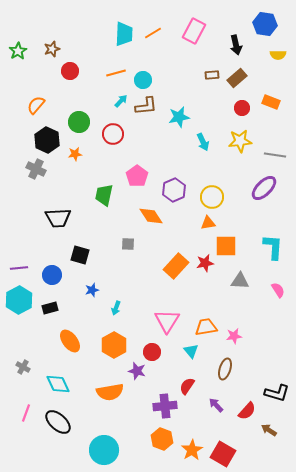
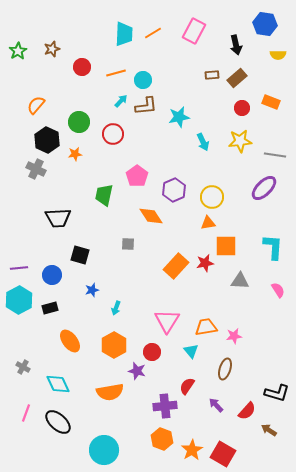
red circle at (70, 71): moved 12 px right, 4 px up
